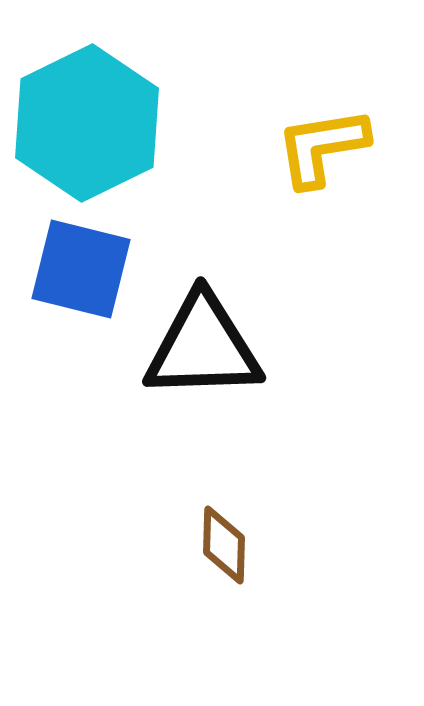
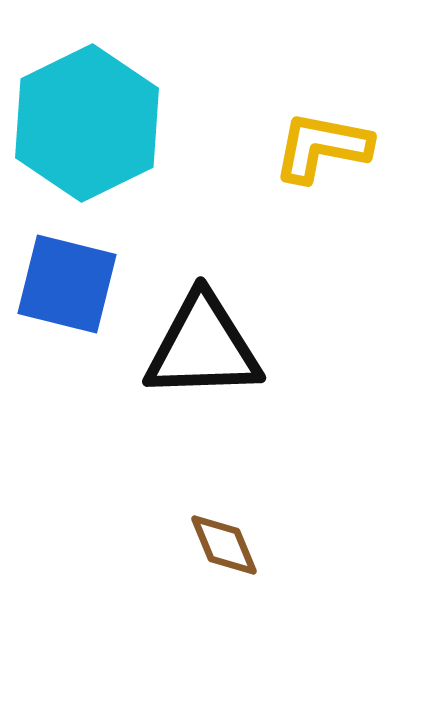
yellow L-shape: rotated 20 degrees clockwise
blue square: moved 14 px left, 15 px down
brown diamond: rotated 24 degrees counterclockwise
